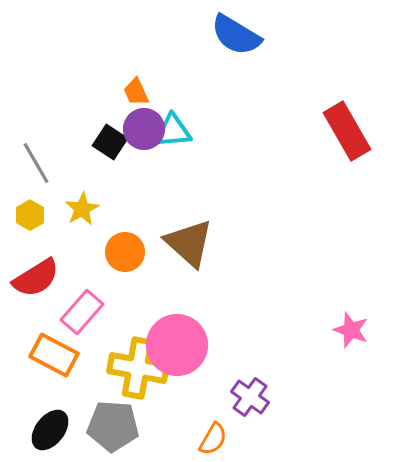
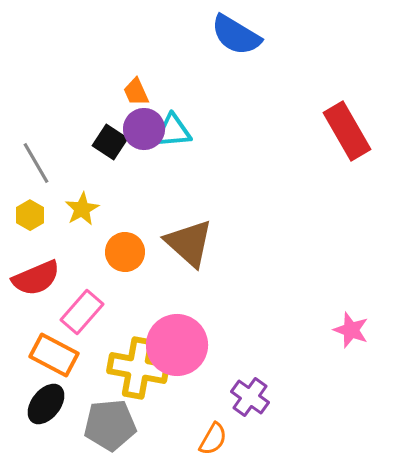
red semicircle: rotated 9 degrees clockwise
gray pentagon: moved 3 px left, 1 px up; rotated 9 degrees counterclockwise
black ellipse: moved 4 px left, 26 px up
